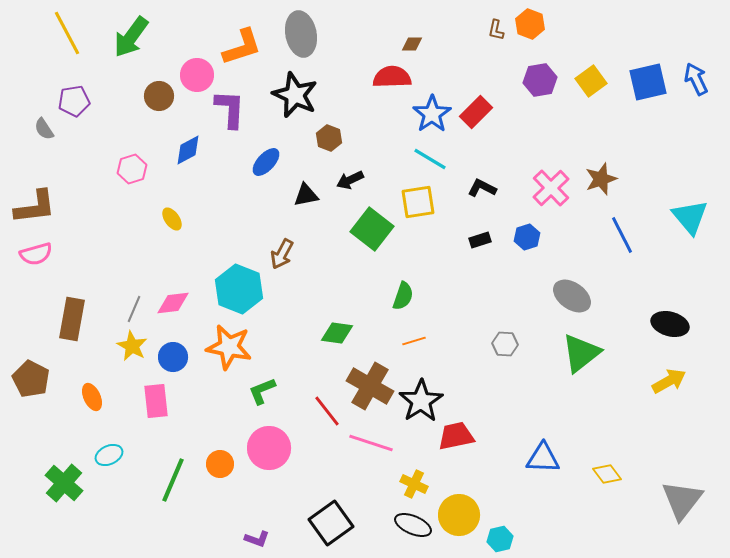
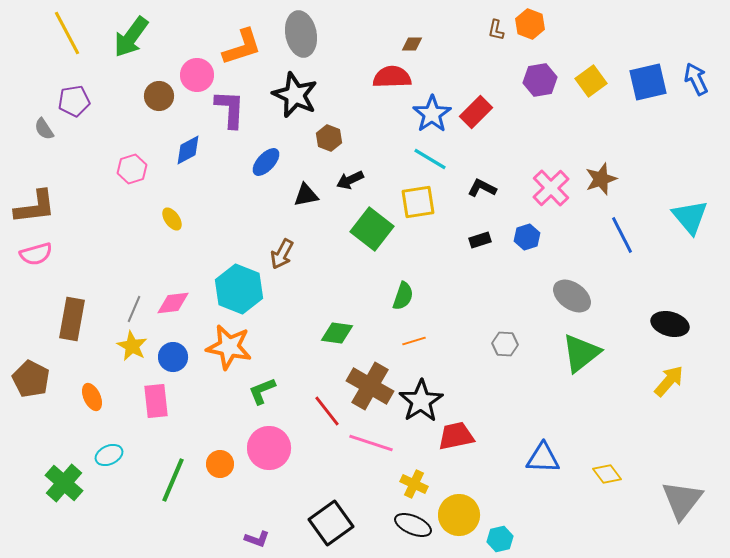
yellow arrow at (669, 381): rotated 20 degrees counterclockwise
